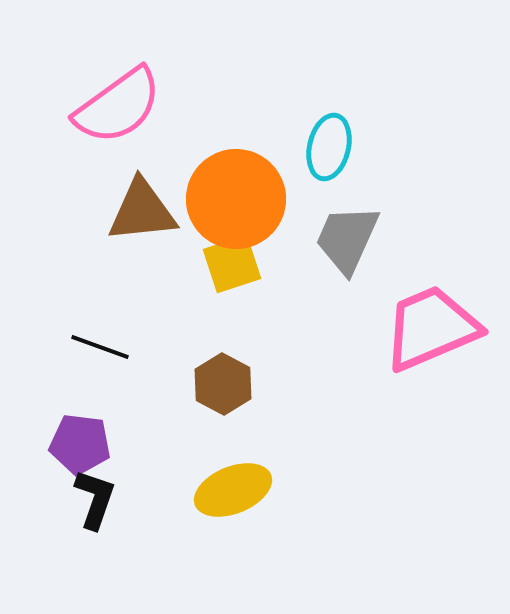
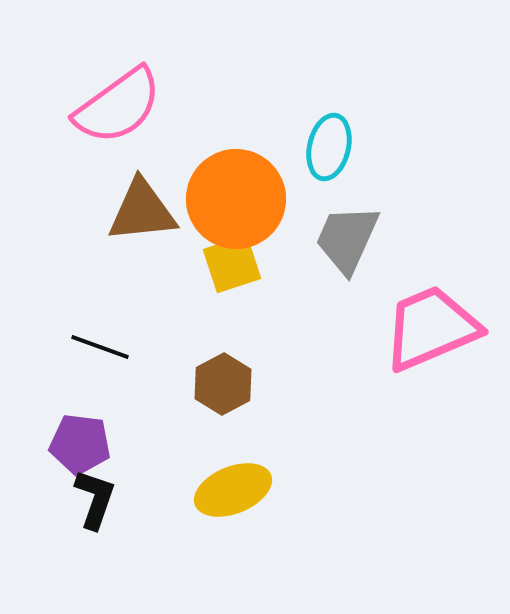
brown hexagon: rotated 4 degrees clockwise
